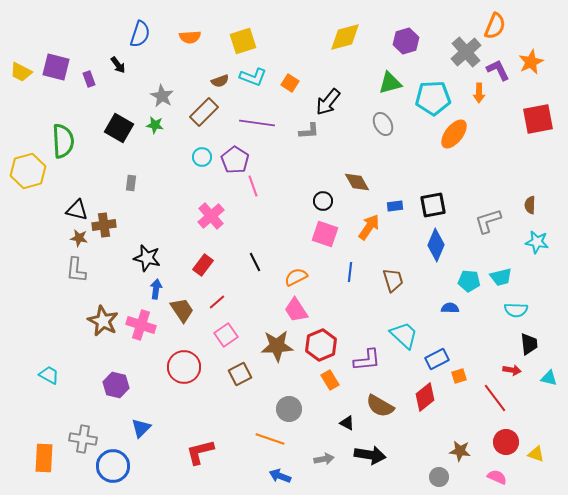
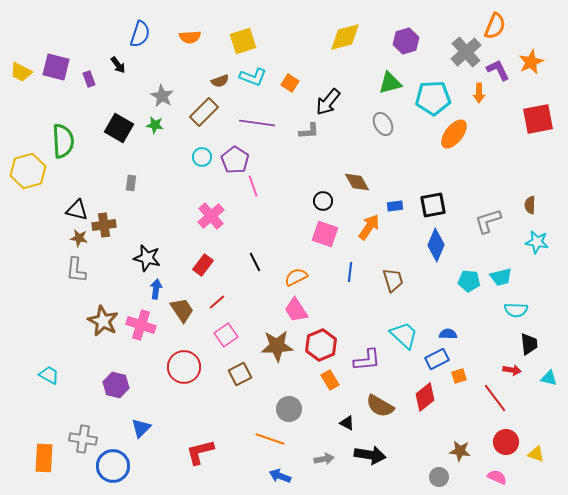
blue semicircle at (450, 308): moved 2 px left, 26 px down
